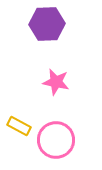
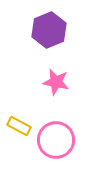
purple hexagon: moved 2 px right, 6 px down; rotated 20 degrees counterclockwise
